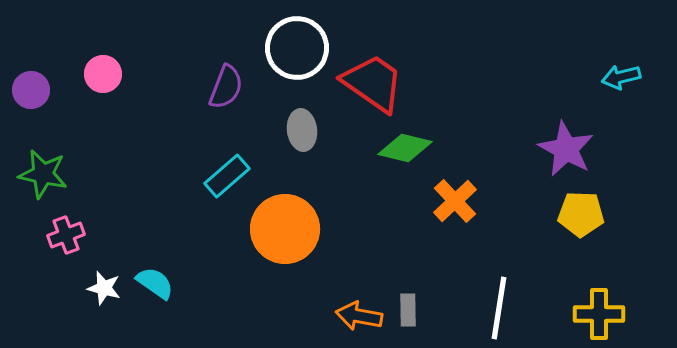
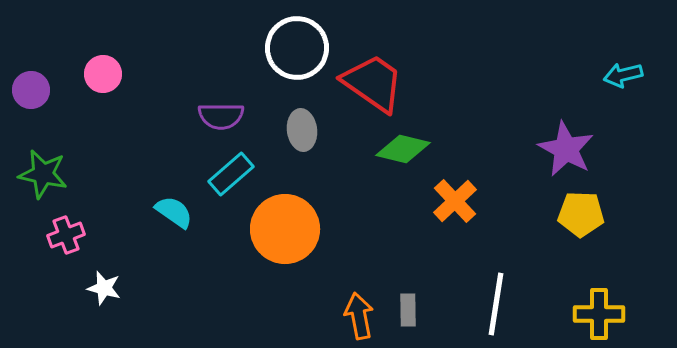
cyan arrow: moved 2 px right, 2 px up
purple semicircle: moved 5 px left, 29 px down; rotated 69 degrees clockwise
green diamond: moved 2 px left, 1 px down
cyan rectangle: moved 4 px right, 2 px up
cyan semicircle: moved 19 px right, 71 px up
white line: moved 3 px left, 4 px up
orange arrow: rotated 69 degrees clockwise
